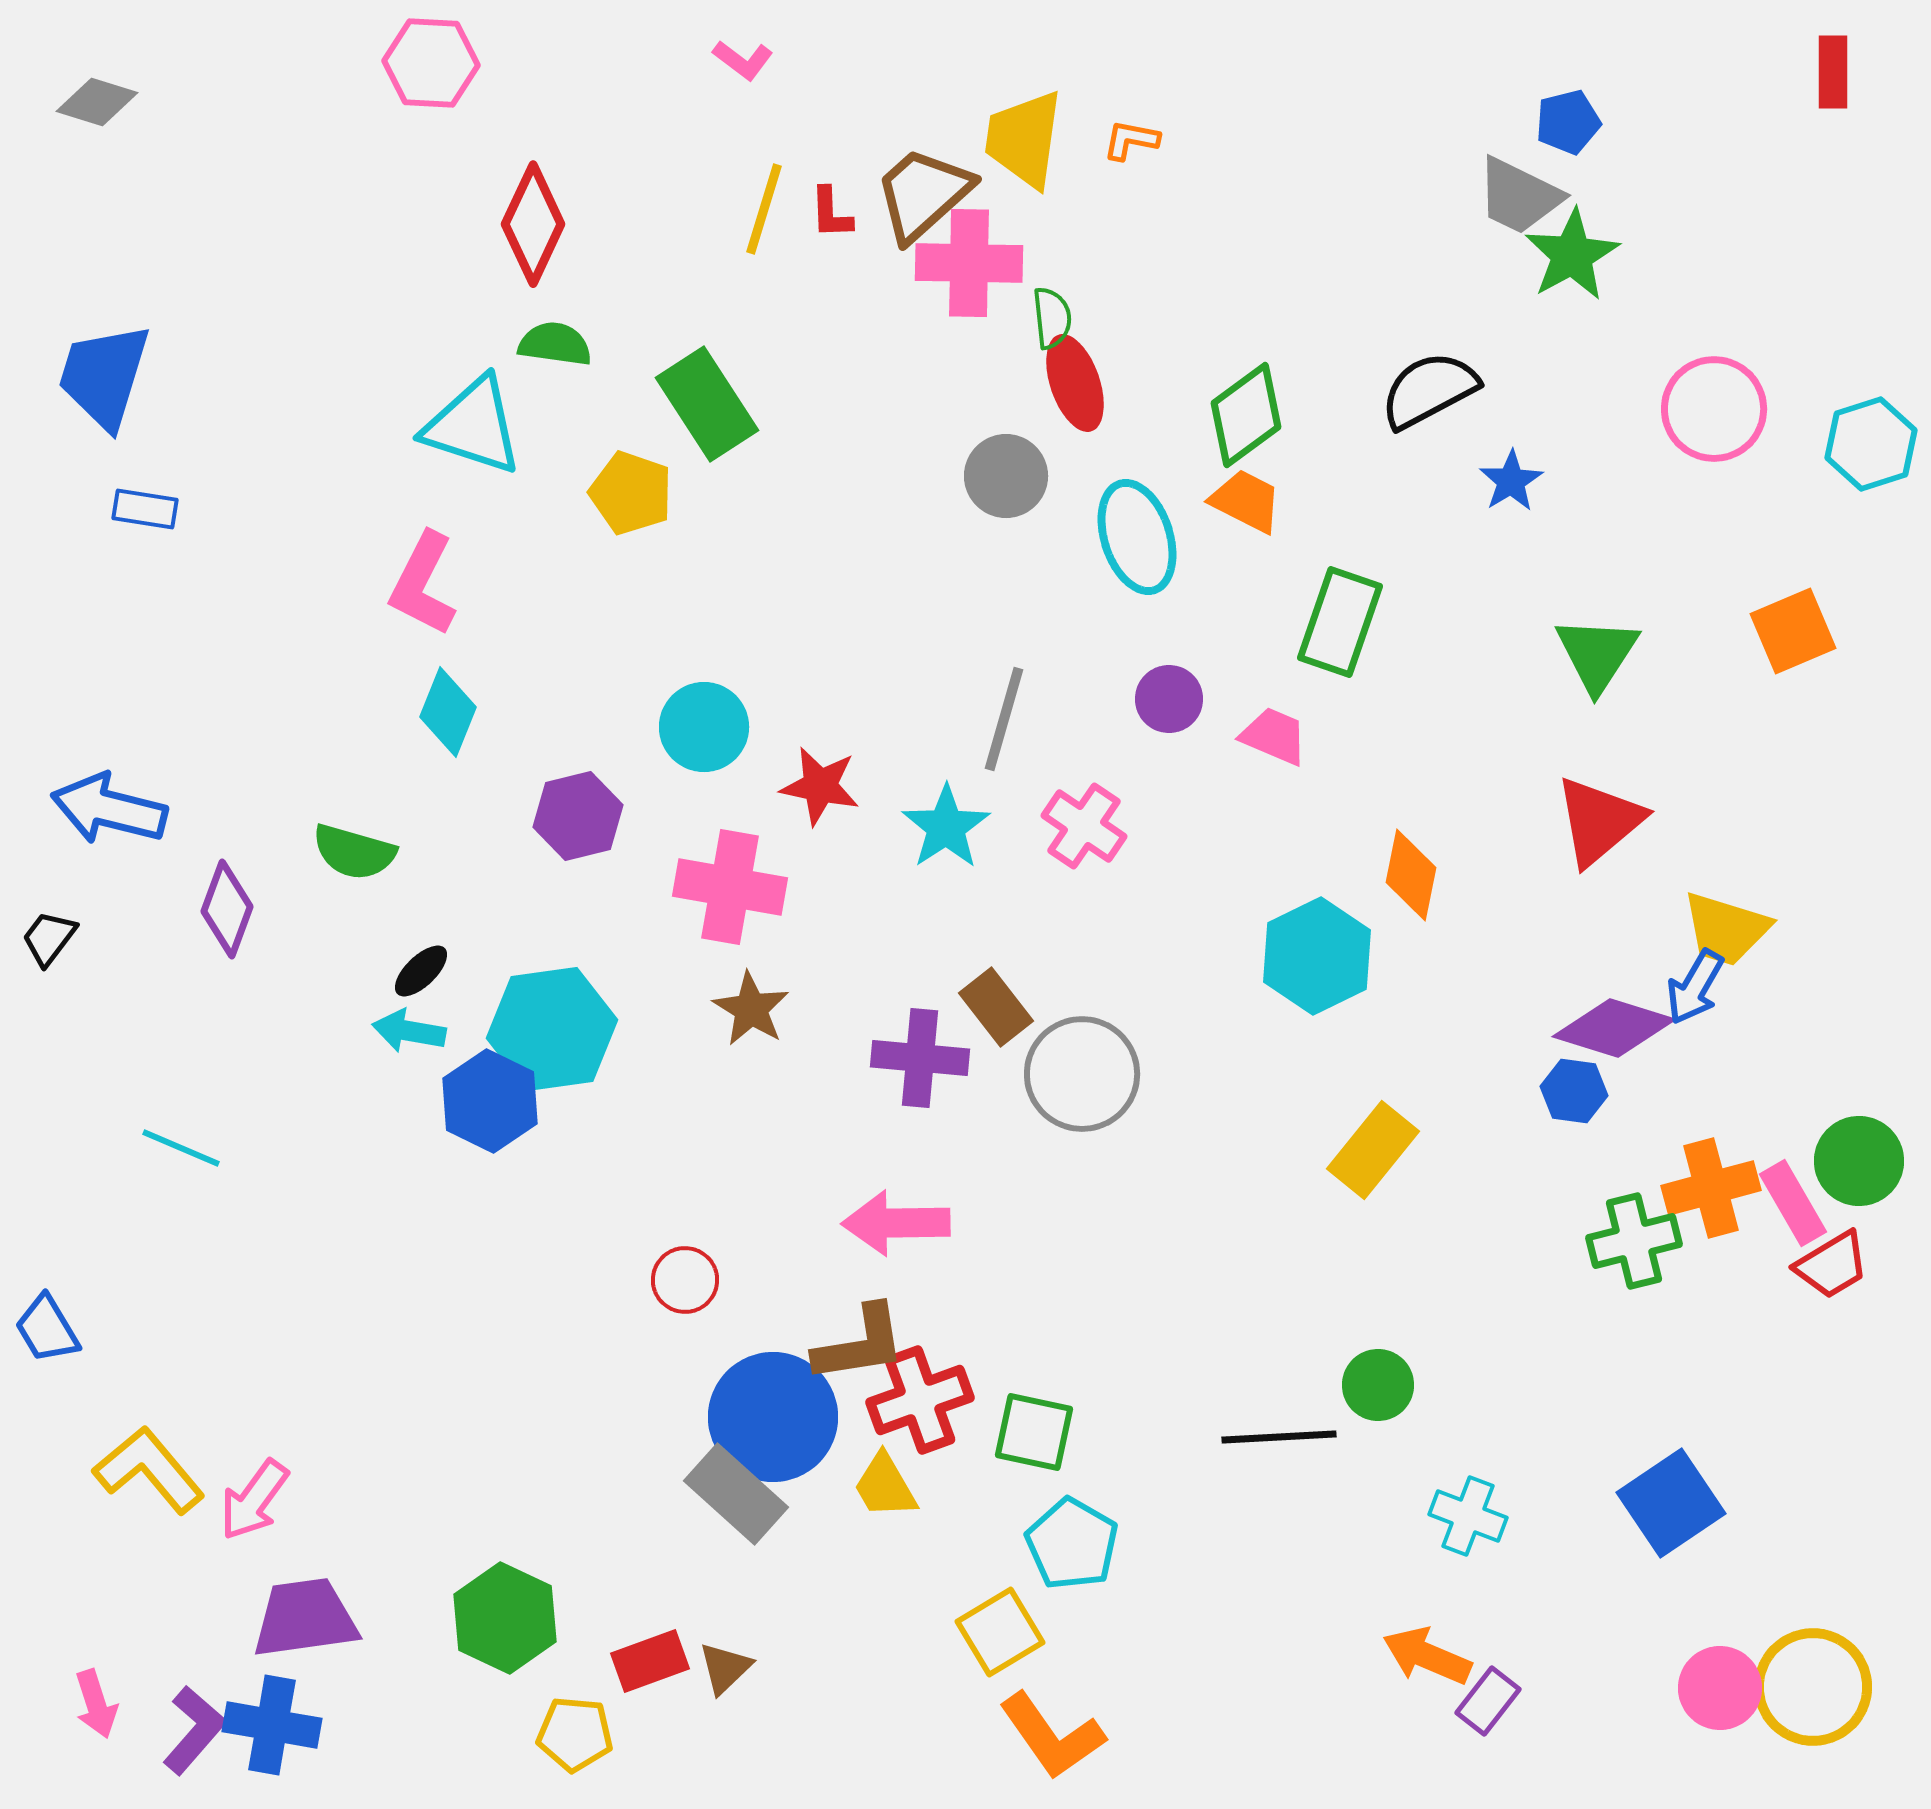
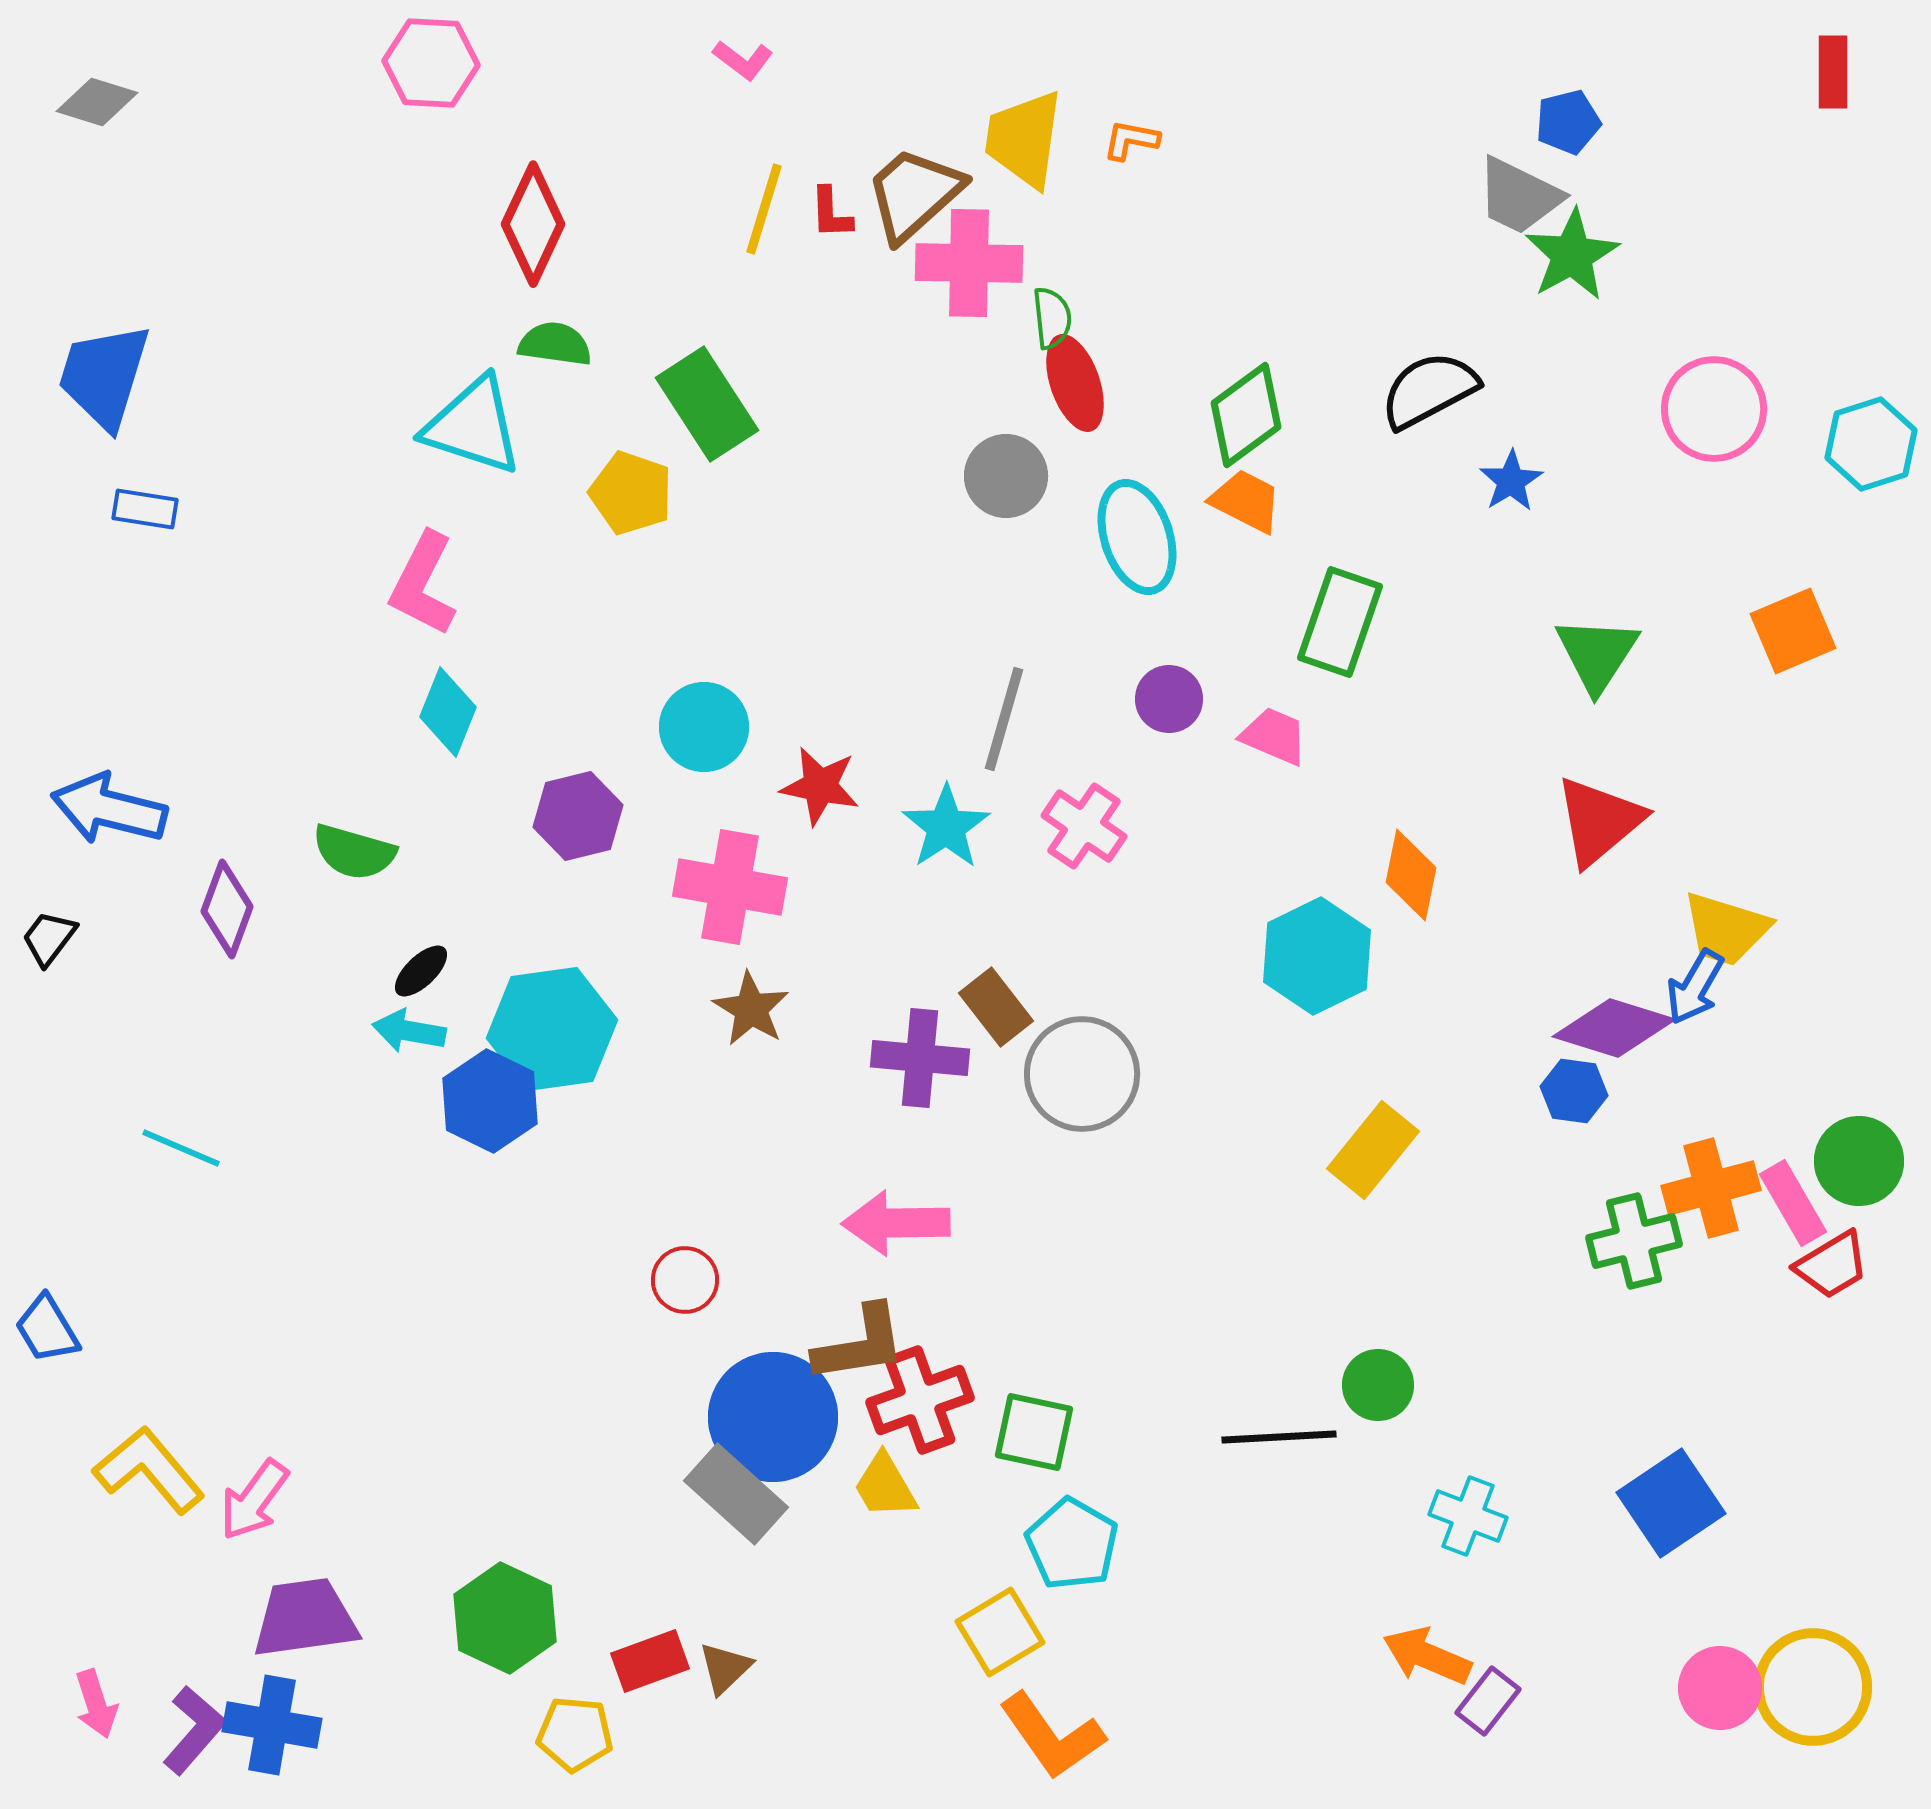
brown trapezoid at (923, 194): moved 9 px left
